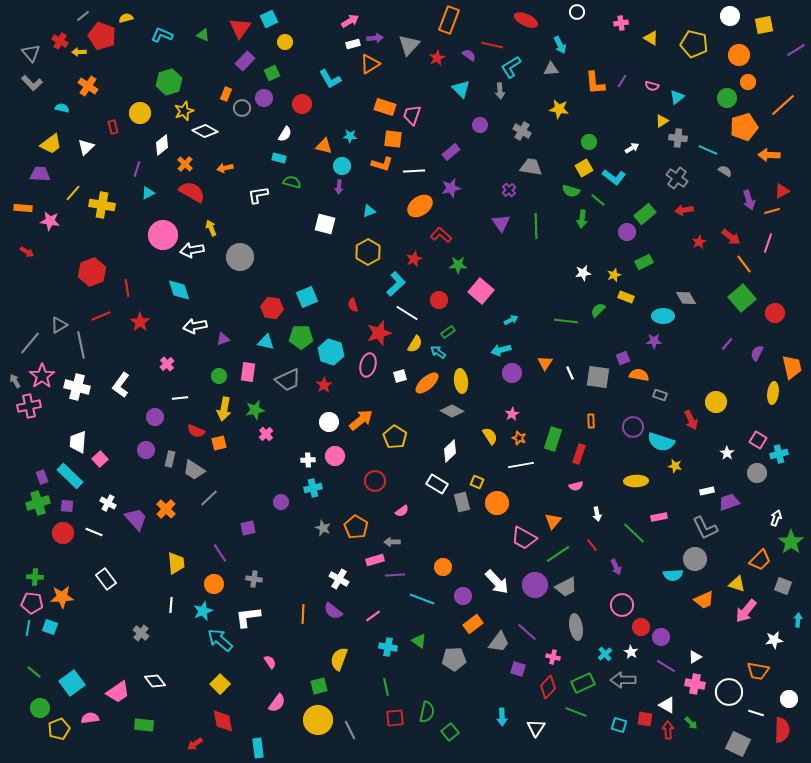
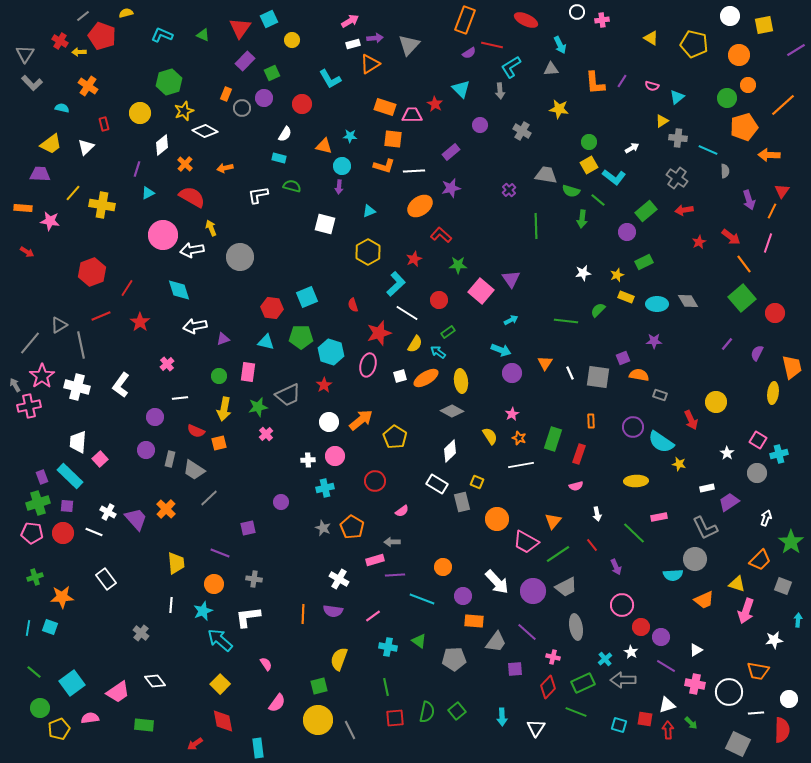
yellow semicircle at (126, 18): moved 5 px up
orange rectangle at (449, 20): moved 16 px right
pink cross at (621, 23): moved 19 px left, 3 px up
yellow circle at (285, 42): moved 7 px right, 2 px up
gray triangle at (31, 53): moved 6 px left, 1 px down; rotated 12 degrees clockwise
purple semicircle at (469, 55): moved 2 px up; rotated 112 degrees clockwise
red star at (437, 58): moved 2 px left, 46 px down; rotated 14 degrees counterclockwise
orange circle at (748, 82): moved 3 px down
pink trapezoid at (412, 115): rotated 70 degrees clockwise
red rectangle at (113, 127): moved 9 px left, 3 px up
orange L-shape at (382, 164): moved 2 px right, 2 px down
gray trapezoid at (531, 167): moved 15 px right, 8 px down
yellow square at (584, 168): moved 5 px right, 3 px up
gray semicircle at (725, 171): rotated 56 degrees clockwise
green semicircle at (292, 182): moved 4 px down
red triangle at (782, 191): rotated 28 degrees counterclockwise
red semicircle at (192, 192): moved 5 px down
orange line at (772, 211): rotated 49 degrees counterclockwise
green rectangle at (645, 214): moved 1 px right, 3 px up
purple triangle at (501, 223): moved 10 px right, 56 px down
yellow star at (614, 275): moved 3 px right
red line at (127, 288): rotated 42 degrees clockwise
gray diamond at (686, 298): moved 2 px right, 3 px down
cyan ellipse at (663, 316): moved 6 px left, 12 px up
cyan arrow at (501, 350): rotated 144 degrees counterclockwise
gray trapezoid at (288, 380): moved 15 px down
gray arrow at (15, 381): moved 4 px down
orange ellipse at (427, 383): moved 1 px left, 5 px up; rotated 10 degrees clockwise
green star at (255, 410): moved 3 px right, 3 px up
cyan semicircle at (661, 442): rotated 16 degrees clockwise
yellow star at (675, 466): moved 4 px right, 2 px up
cyan cross at (313, 488): moved 12 px right
white rectangle at (707, 491): moved 3 px up
purple trapezoid at (729, 502): rotated 15 degrees counterclockwise
white cross at (108, 503): moved 9 px down
orange circle at (497, 503): moved 16 px down
white arrow at (776, 518): moved 10 px left
orange pentagon at (356, 527): moved 4 px left
pink trapezoid at (524, 538): moved 2 px right, 4 px down
purple line at (220, 553): rotated 36 degrees counterclockwise
green cross at (35, 577): rotated 21 degrees counterclockwise
purple circle at (535, 585): moved 2 px left, 6 px down
pink pentagon at (32, 603): moved 70 px up
purple semicircle at (333, 611): rotated 30 degrees counterclockwise
pink arrow at (746, 611): rotated 20 degrees counterclockwise
orange rectangle at (473, 624): moved 1 px right, 3 px up; rotated 42 degrees clockwise
gray trapezoid at (499, 642): moved 3 px left
cyan cross at (605, 654): moved 5 px down
white triangle at (695, 657): moved 1 px right, 7 px up
pink semicircle at (270, 662): moved 4 px left, 2 px down
purple square at (518, 669): moved 3 px left; rotated 21 degrees counterclockwise
white triangle at (667, 705): rotated 48 degrees counterclockwise
white line at (756, 713): rotated 21 degrees counterclockwise
green square at (450, 732): moved 7 px right, 21 px up
